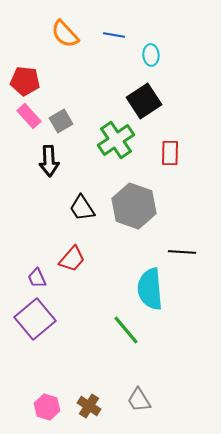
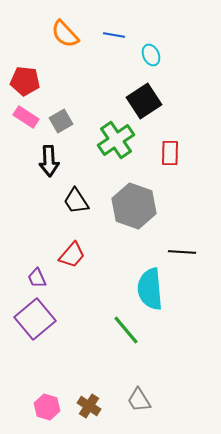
cyan ellipse: rotated 20 degrees counterclockwise
pink rectangle: moved 3 px left, 1 px down; rotated 15 degrees counterclockwise
black trapezoid: moved 6 px left, 7 px up
red trapezoid: moved 4 px up
